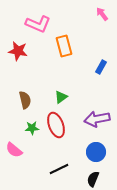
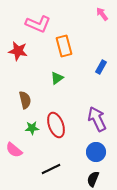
green triangle: moved 4 px left, 19 px up
purple arrow: rotated 75 degrees clockwise
black line: moved 8 px left
